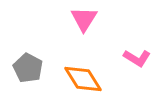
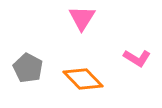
pink triangle: moved 2 px left, 1 px up
orange diamond: rotated 12 degrees counterclockwise
